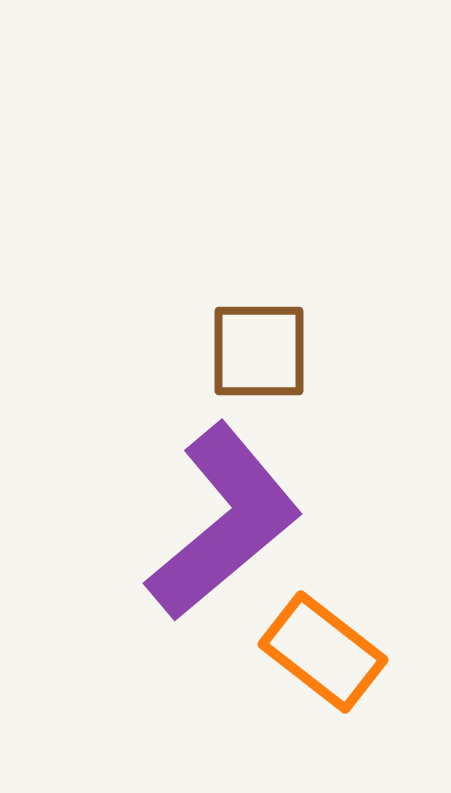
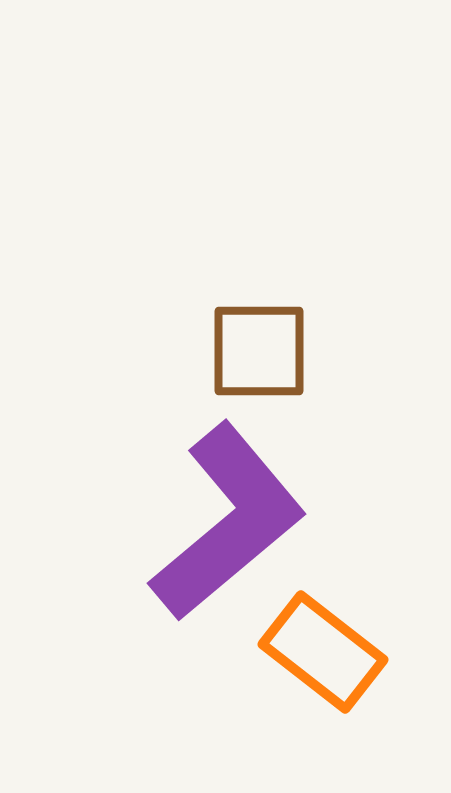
purple L-shape: moved 4 px right
